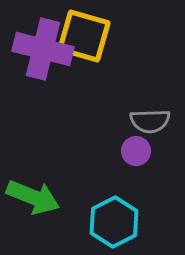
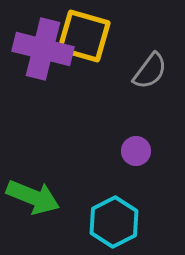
gray semicircle: moved 50 px up; rotated 51 degrees counterclockwise
